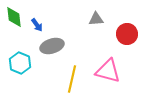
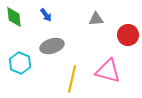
blue arrow: moved 9 px right, 10 px up
red circle: moved 1 px right, 1 px down
